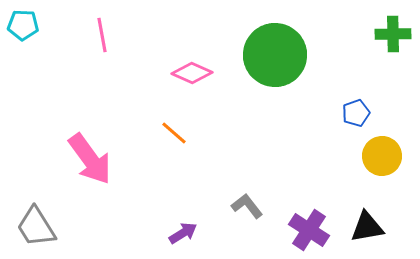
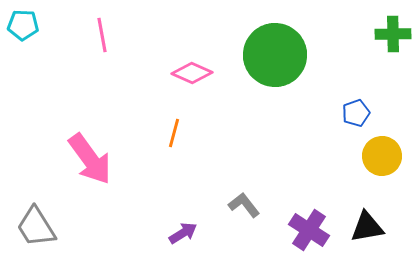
orange line: rotated 64 degrees clockwise
gray L-shape: moved 3 px left, 1 px up
